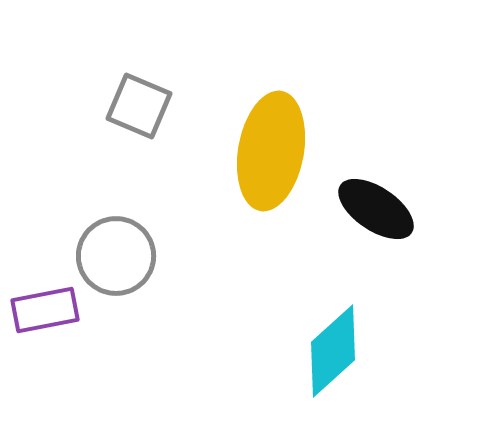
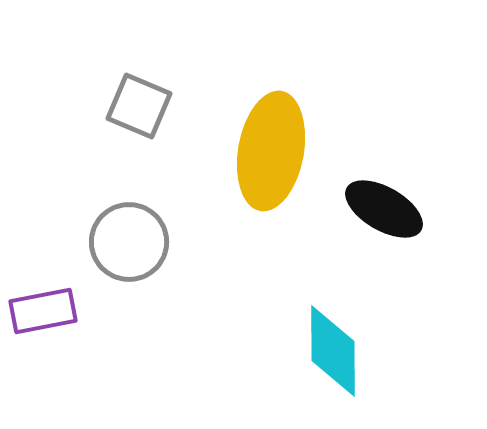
black ellipse: moved 8 px right; rotated 4 degrees counterclockwise
gray circle: moved 13 px right, 14 px up
purple rectangle: moved 2 px left, 1 px down
cyan diamond: rotated 48 degrees counterclockwise
